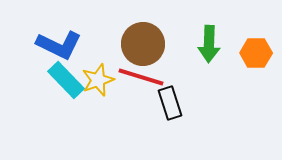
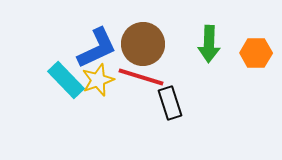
blue L-shape: moved 38 px right, 3 px down; rotated 51 degrees counterclockwise
